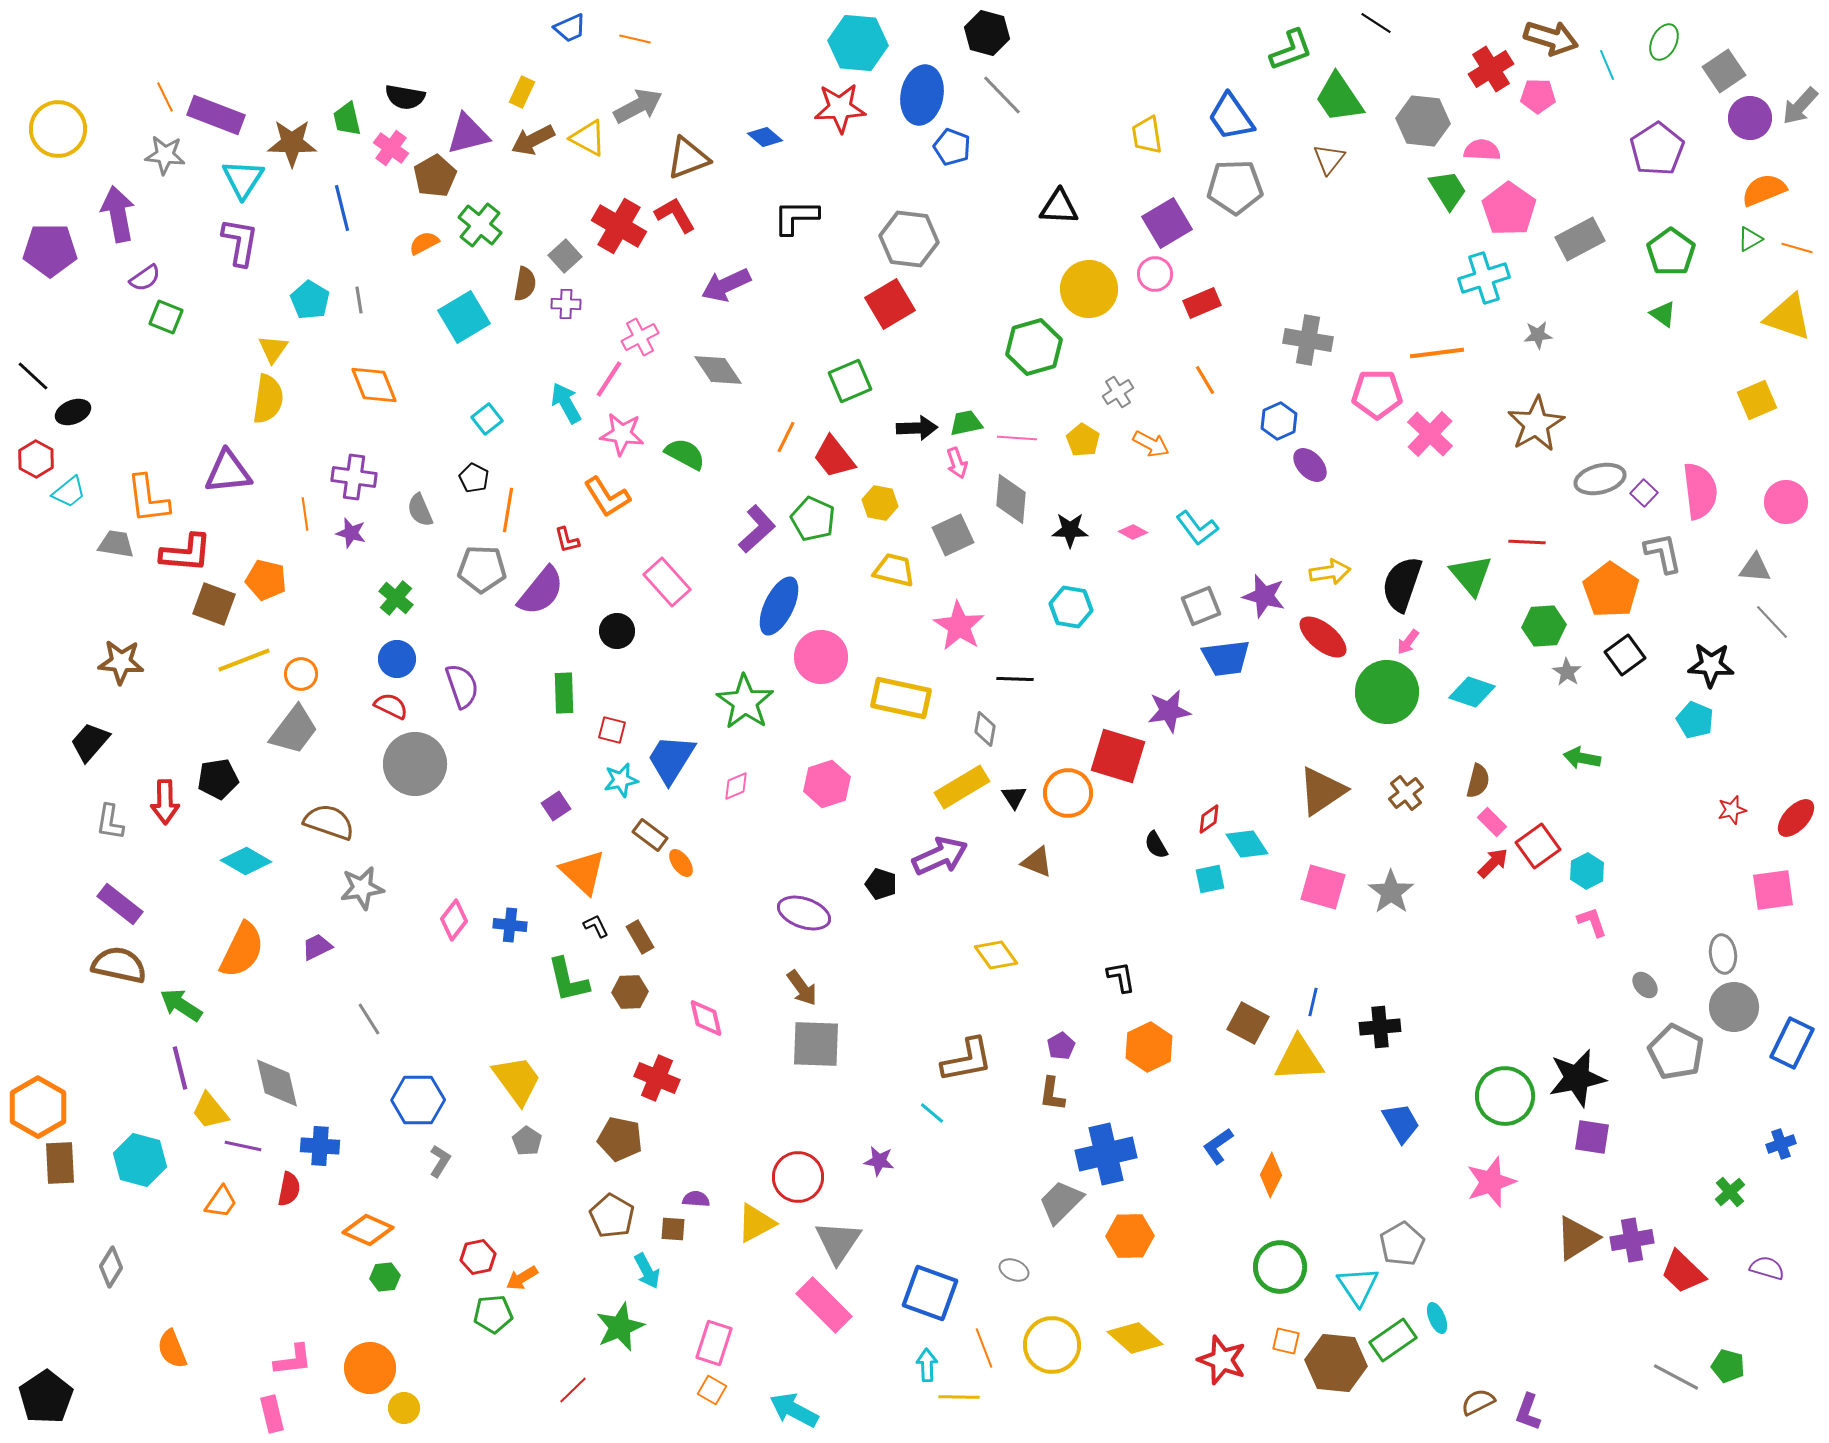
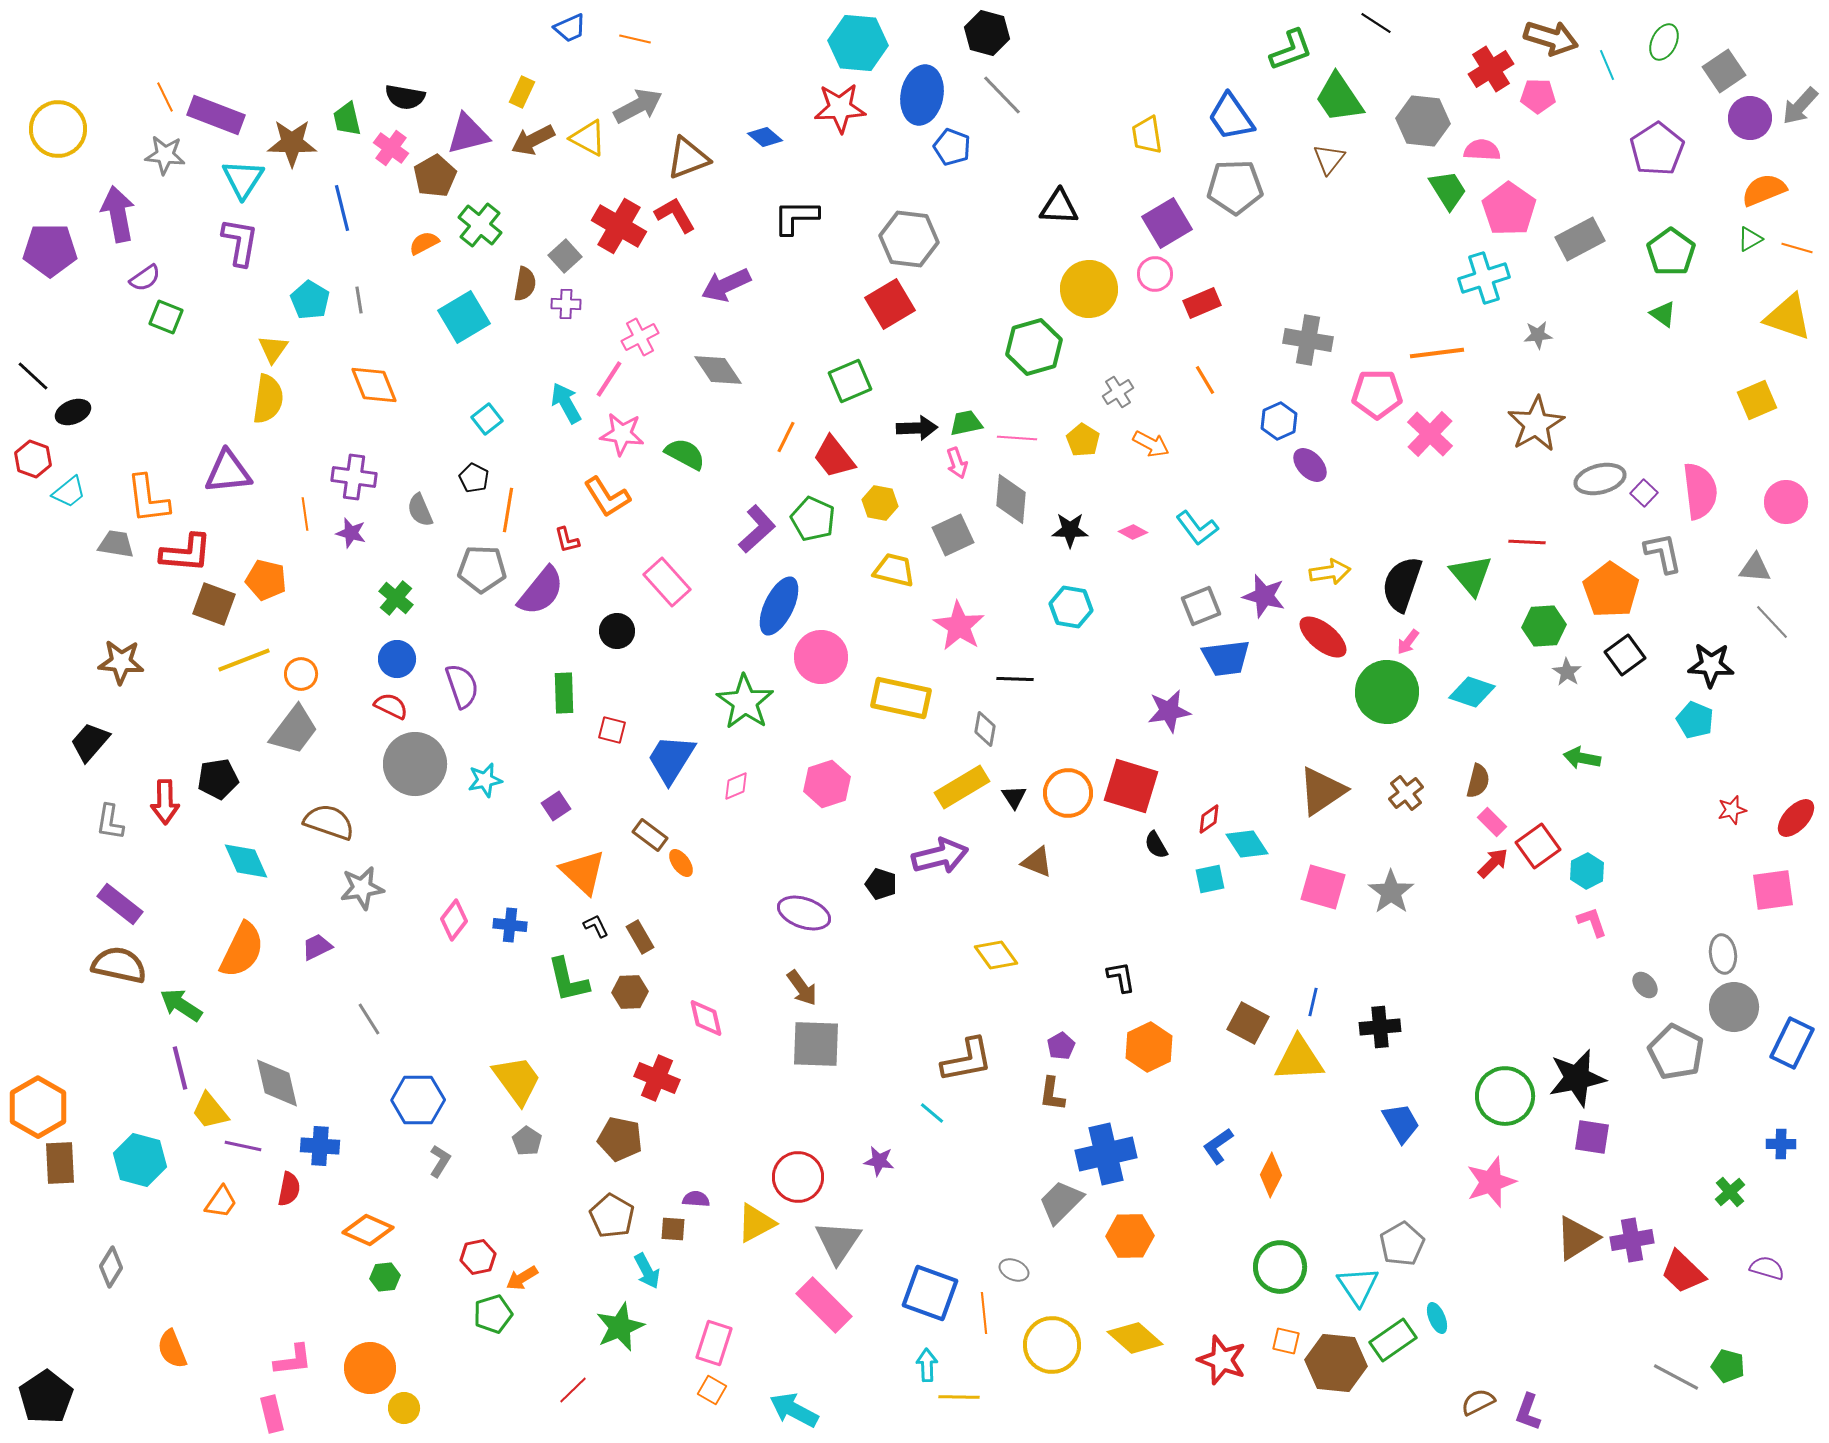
red hexagon at (36, 459): moved 3 px left; rotated 9 degrees counterclockwise
red square at (1118, 756): moved 13 px right, 30 px down
cyan star at (621, 780): moved 136 px left
purple arrow at (940, 856): rotated 10 degrees clockwise
cyan diamond at (246, 861): rotated 36 degrees clockwise
blue cross at (1781, 1144): rotated 20 degrees clockwise
green pentagon at (493, 1314): rotated 12 degrees counterclockwise
orange line at (984, 1348): moved 35 px up; rotated 15 degrees clockwise
